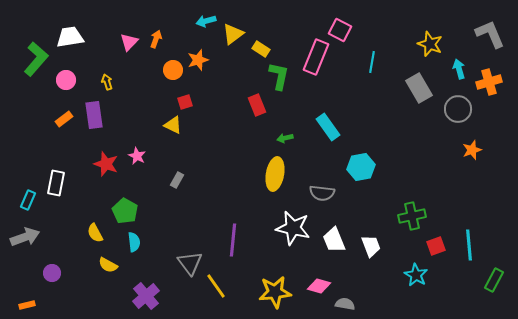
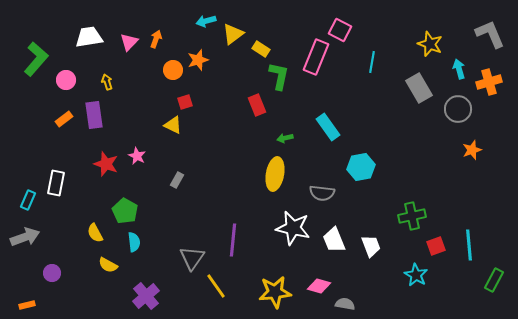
white trapezoid at (70, 37): moved 19 px right
gray triangle at (190, 263): moved 2 px right, 5 px up; rotated 12 degrees clockwise
